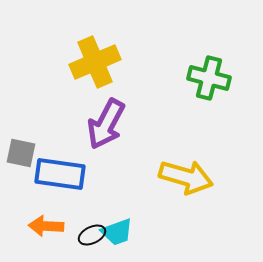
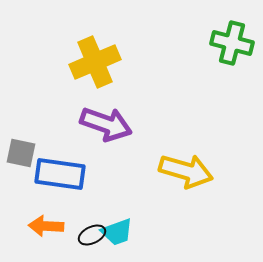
green cross: moved 23 px right, 35 px up
purple arrow: rotated 99 degrees counterclockwise
yellow arrow: moved 6 px up
